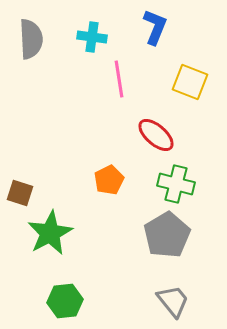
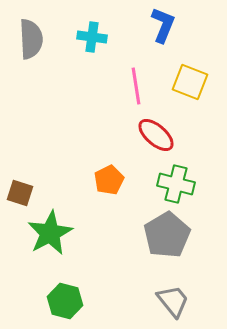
blue L-shape: moved 8 px right, 2 px up
pink line: moved 17 px right, 7 px down
green hexagon: rotated 20 degrees clockwise
